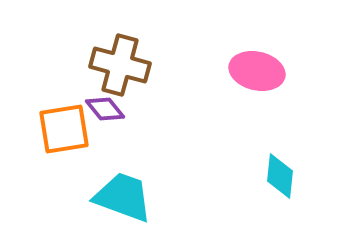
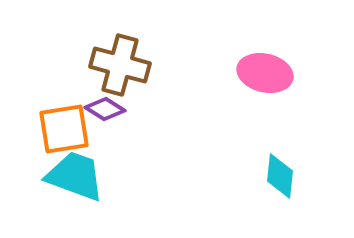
pink ellipse: moved 8 px right, 2 px down
purple diamond: rotated 18 degrees counterclockwise
cyan trapezoid: moved 48 px left, 21 px up
